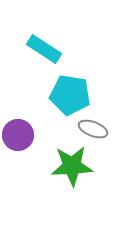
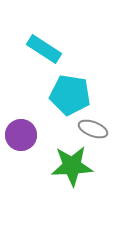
purple circle: moved 3 px right
